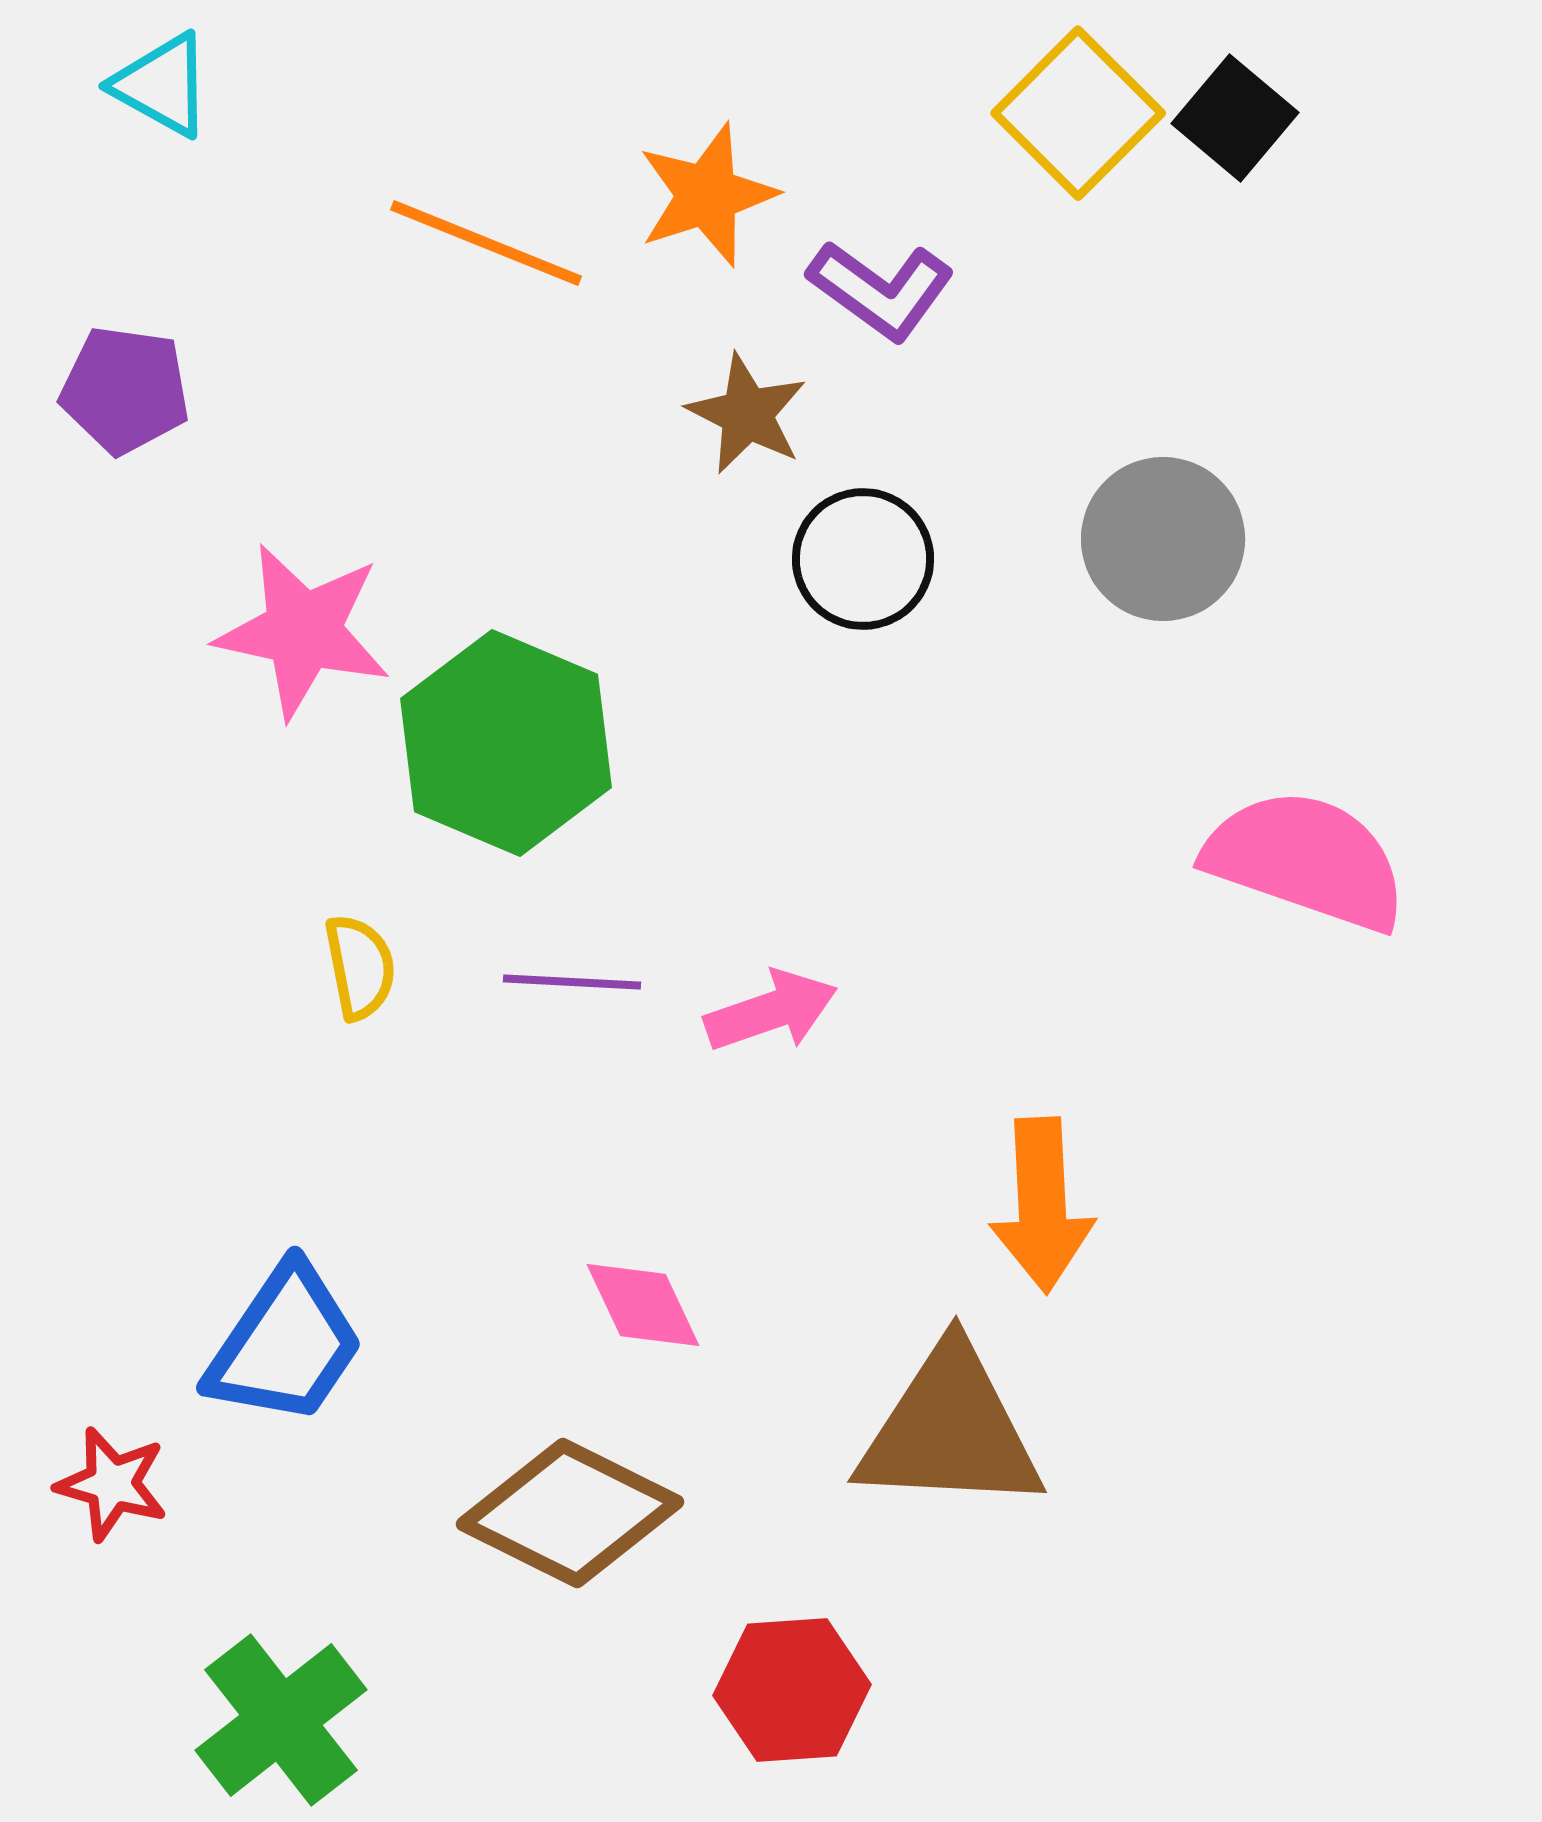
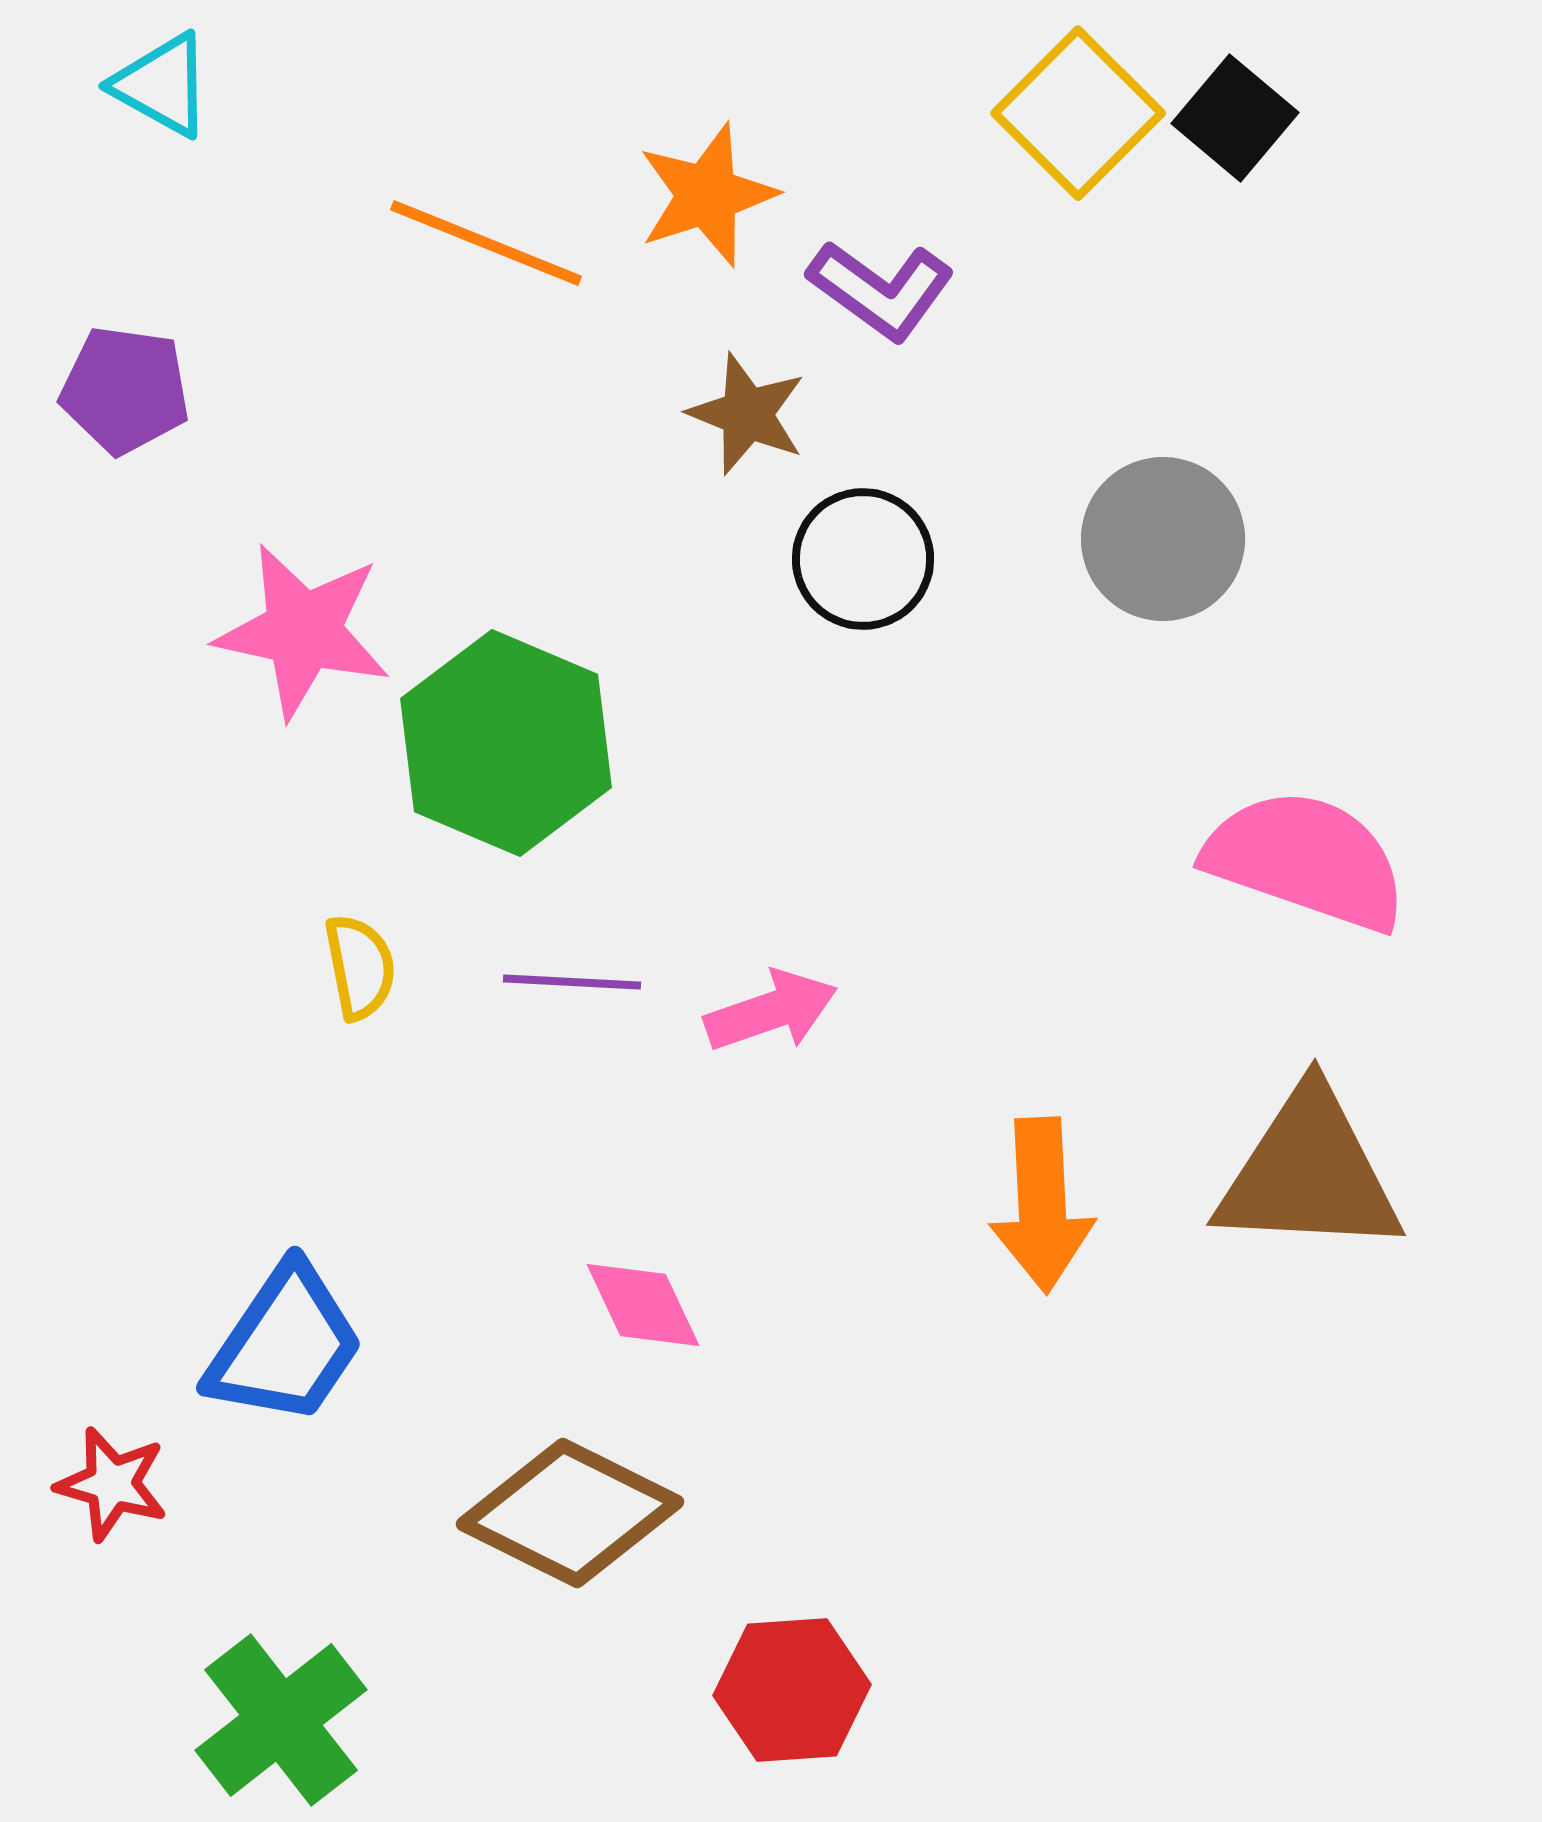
brown star: rotated 5 degrees counterclockwise
brown triangle: moved 359 px right, 257 px up
